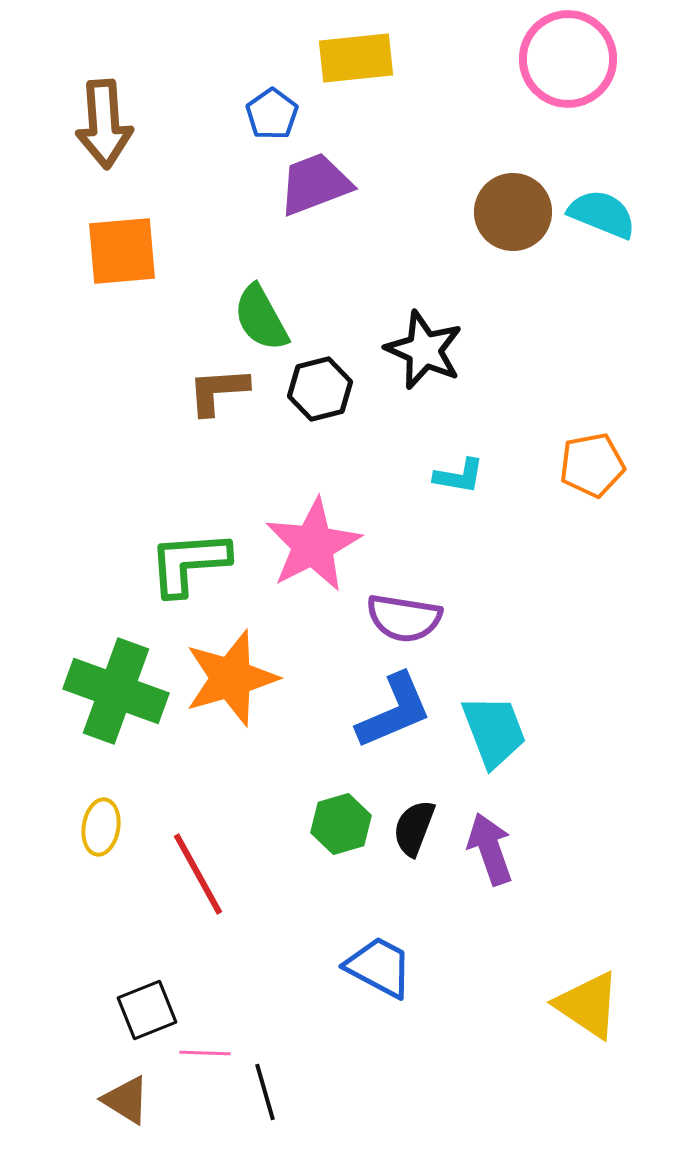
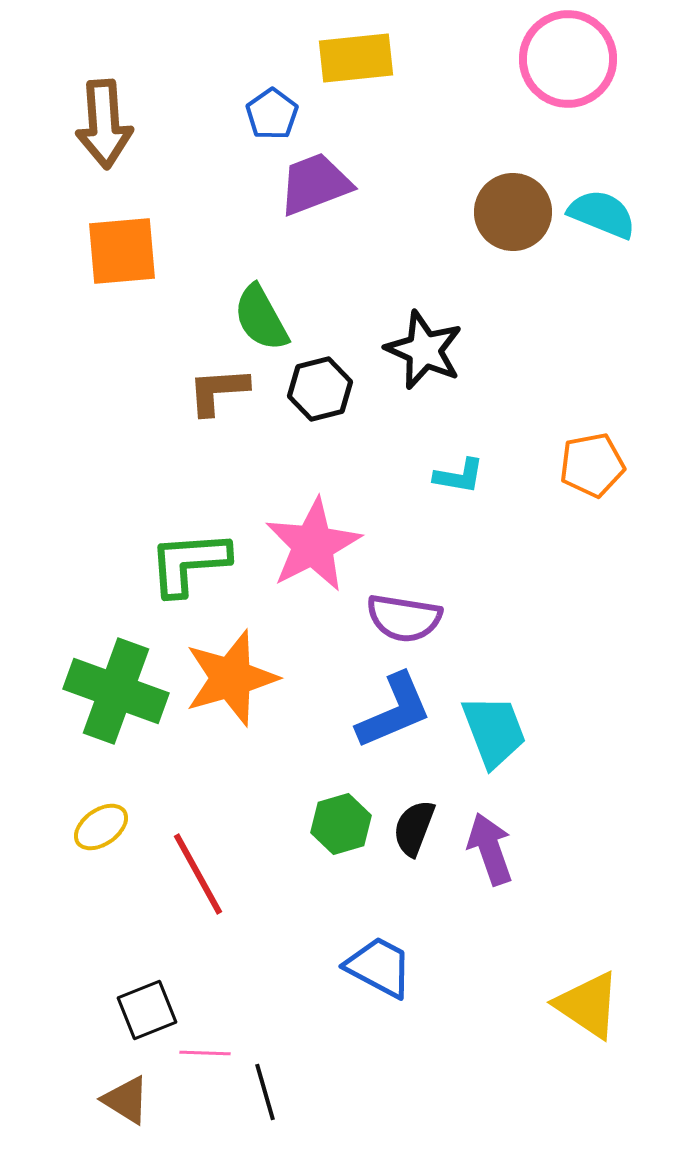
yellow ellipse: rotated 46 degrees clockwise
